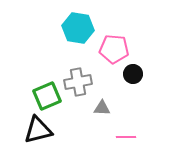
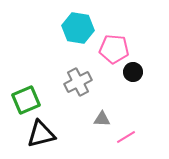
black circle: moved 2 px up
gray cross: rotated 16 degrees counterclockwise
green square: moved 21 px left, 4 px down
gray triangle: moved 11 px down
black triangle: moved 3 px right, 4 px down
pink line: rotated 30 degrees counterclockwise
